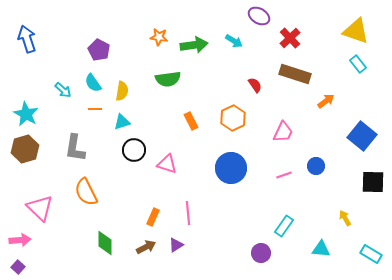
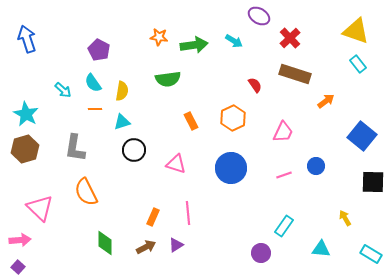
pink triangle at (167, 164): moved 9 px right
